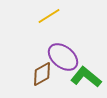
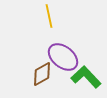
yellow line: rotated 70 degrees counterclockwise
green L-shape: rotated 8 degrees clockwise
